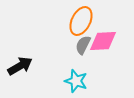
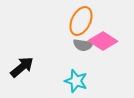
pink diamond: rotated 36 degrees clockwise
gray semicircle: rotated 108 degrees counterclockwise
black arrow: moved 2 px right, 1 px down; rotated 10 degrees counterclockwise
